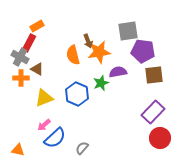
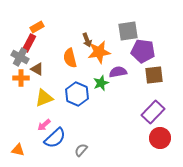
orange rectangle: moved 1 px down
brown arrow: moved 1 px left, 1 px up
orange semicircle: moved 3 px left, 3 px down
gray semicircle: moved 1 px left, 2 px down
